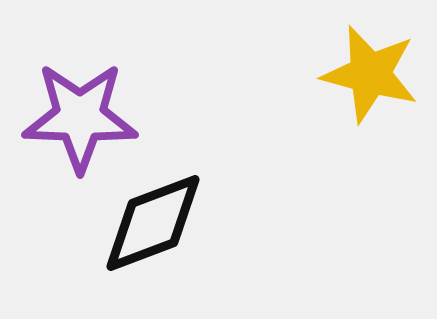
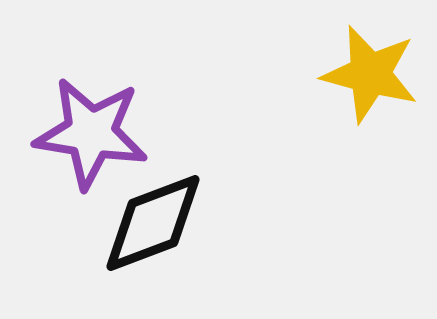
purple star: moved 11 px right, 16 px down; rotated 7 degrees clockwise
